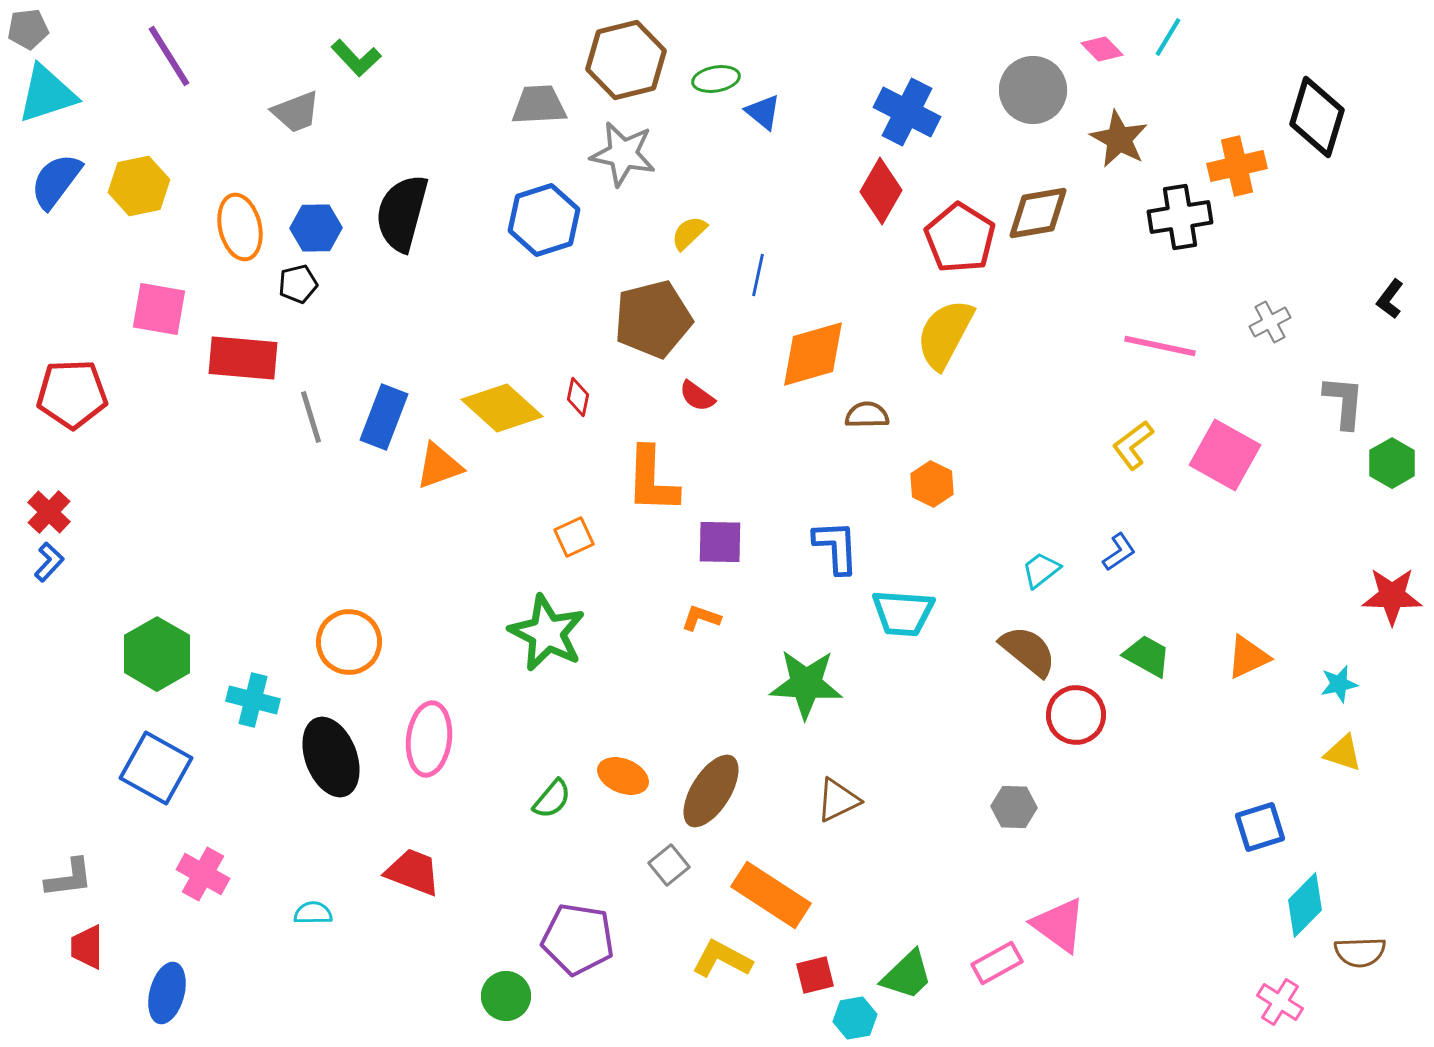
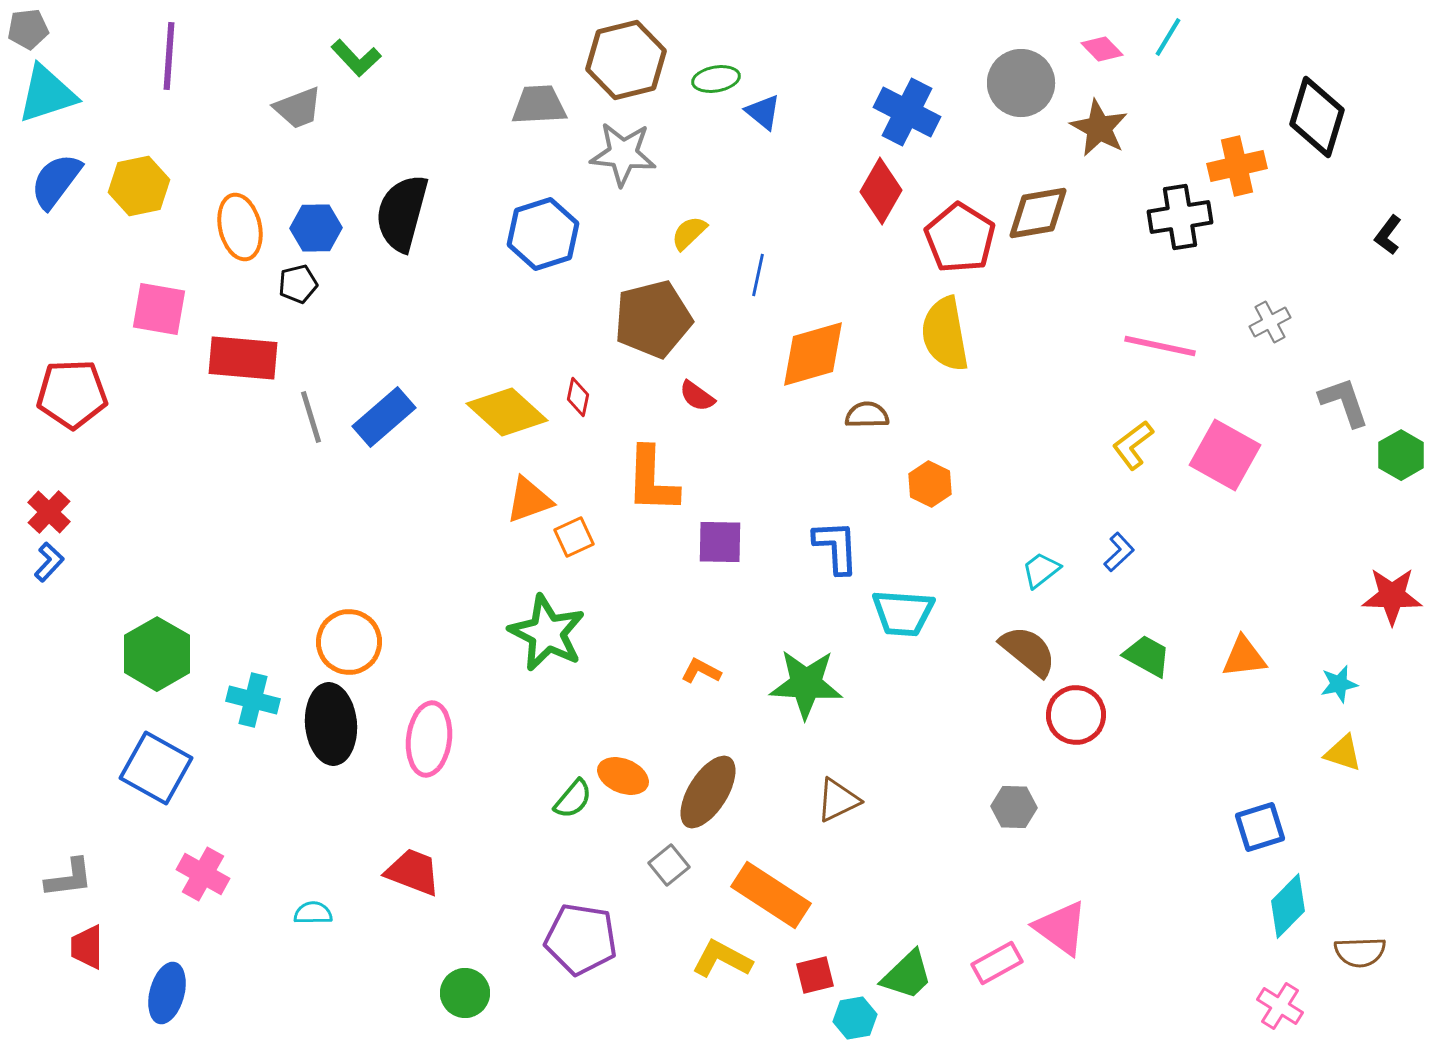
purple line at (169, 56): rotated 36 degrees clockwise
gray circle at (1033, 90): moved 12 px left, 7 px up
gray trapezoid at (296, 112): moved 2 px right, 4 px up
brown star at (1119, 139): moved 20 px left, 11 px up
gray star at (623, 154): rotated 6 degrees counterclockwise
blue hexagon at (544, 220): moved 1 px left, 14 px down
black L-shape at (1390, 299): moved 2 px left, 64 px up
yellow semicircle at (945, 334): rotated 38 degrees counterclockwise
gray L-shape at (1344, 402): rotated 24 degrees counterclockwise
yellow diamond at (502, 408): moved 5 px right, 4 px down
blue rectangle at (384, 417): rotated 28 degrees clockwise
green hexagon at (1392, 463): moved 9 px right, 8 px up
orange triangle at (439, 466): moved 90 px right, 34 px down
orange hexagon at (932, 484): moved 2 px left
blue L-shape at (1119, 552): rotated 9 degrees counterclockwise
orange L-shape at (701, 618): moved 53 px down; rotated 9 degrees clockwise
orange triangle at (1248, 657): moved 4 px left; rotated 18 degrees clockwise
black ellipse at (331, 757): moved 33 px up; rotated 16 degrees clockwise
brown ellipse at (711, 791): moved 3 px left, 1 px down
green semicircle at (552, 799): moved 21 px right
cyan diamond at (1305, 905): moved 17 px left, 1 px down
pink triangle at (1059, 925): moved 2 px right, 3 px down
purple pentagon at (578, 939): moved 3 px right
green circle at (506, 996): moved 41 px left, 3 px up
pink cross at (1280, 1002): moved 4 px down
